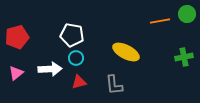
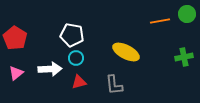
red pentagon: moved 2 px left, 1 px down; rotated 25 degrees counterclockwise
